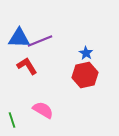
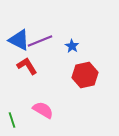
blue triangle: moved 2 px down; rotated 25 degrees clockwise
blue star: moved 14 px left, 7 px up
